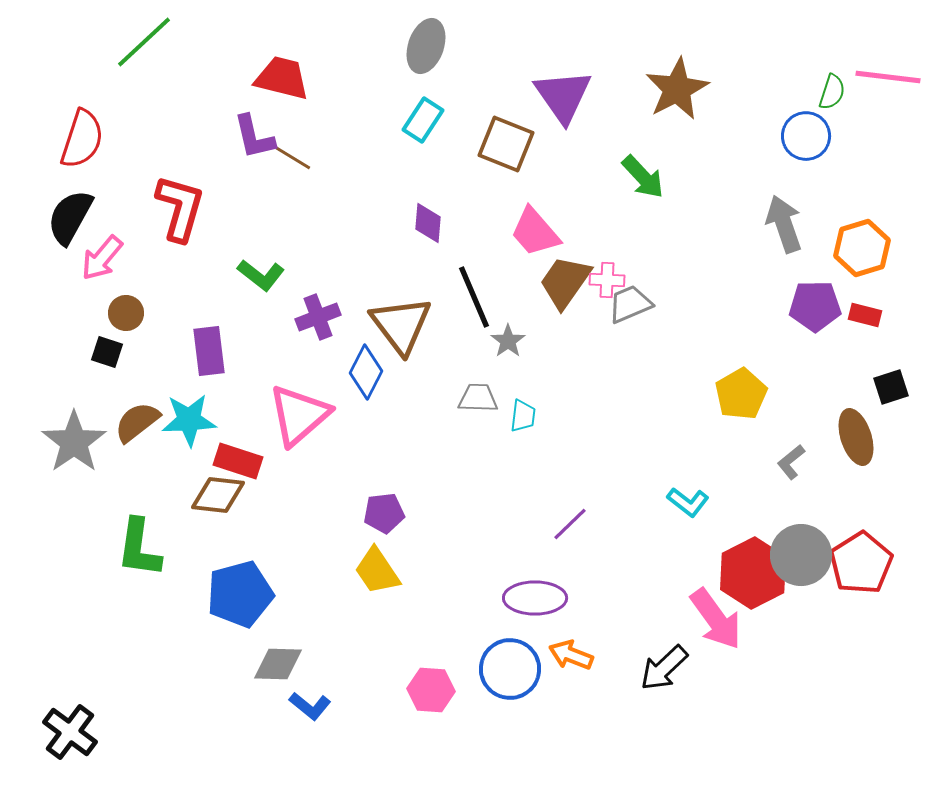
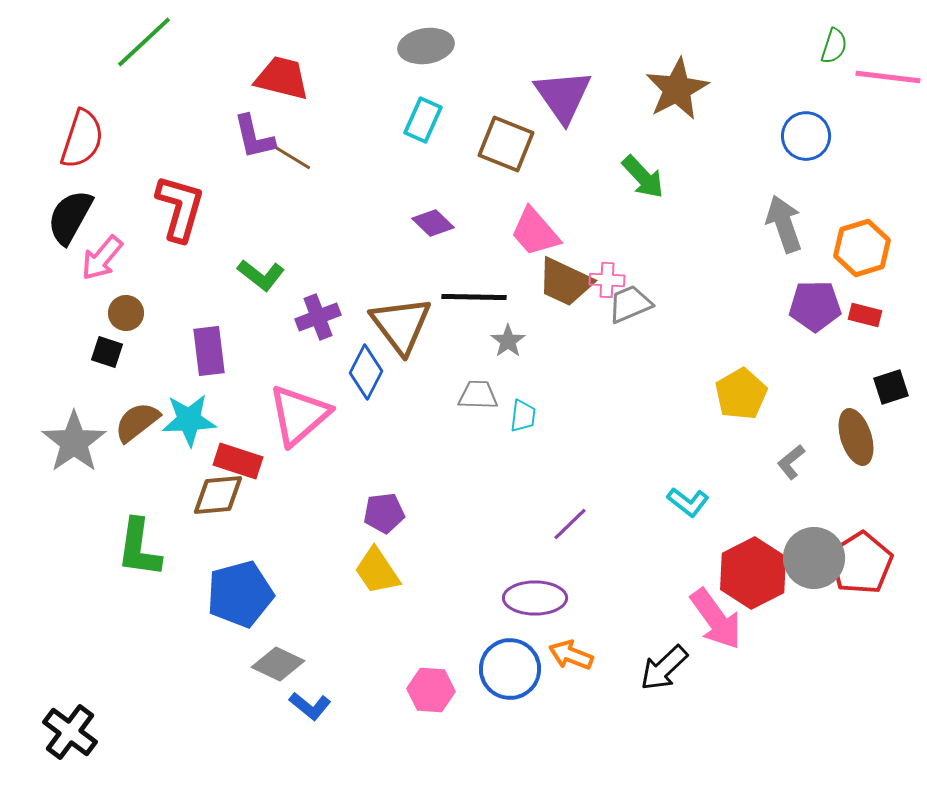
gray ellipse at (426, 46): rotated 62 degrees clockwise
green semicircle at (832, 92): moved 2 px right, 46 px up
cyan rectangle at (423, 120): rotated 9 degrees counterclockwise
purple diamond at (428, 223): moved 5 px right; rotated 51 degrees counterclockwise
brown trapezoid at (565, 282): rotated 100 degrees counterclockwise
black line at (474, 297): rotated 66 degrees counterclockwise
gray trapezoid at (478, 398): moved 3 px up
brown diamond at (218, 495): rotated 12 degrees counterclockwise
gray circle at (801, 555): moved 13 px right, 3 px down
gray diamond at (278, 664): rotated 24 degrees clockwise
